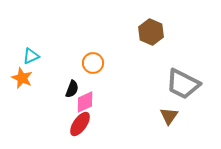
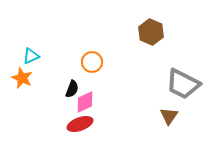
orange circle: moved 1 px left, 1 px up
red ellipse: rotated 35 degrees clockwise
